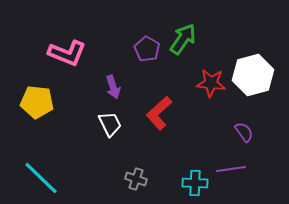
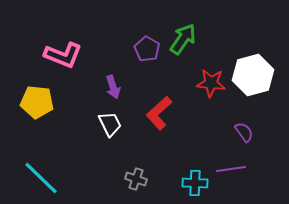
pink L-shape: moved 4 px left, 2 px down
